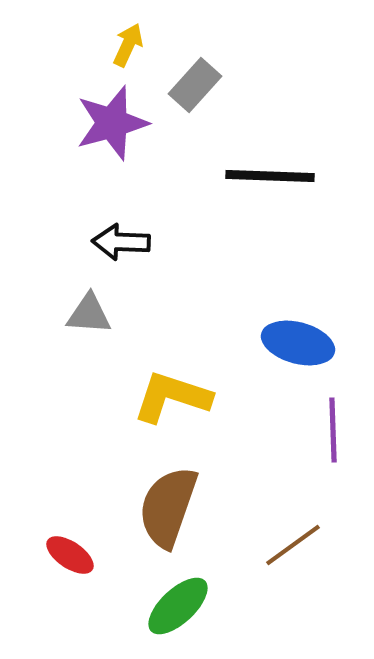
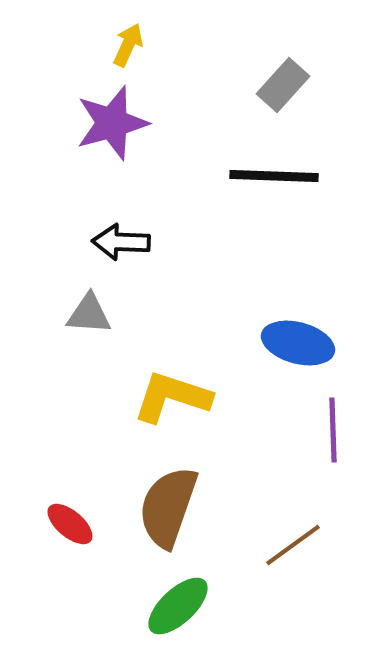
gray rectangle: moved 88 px right
black line: moved 4 px right
red ellipse: moved 31 px up; rotated 6 degrees clockwise
